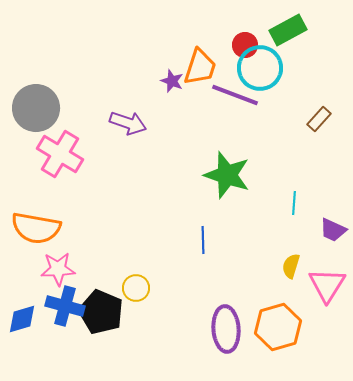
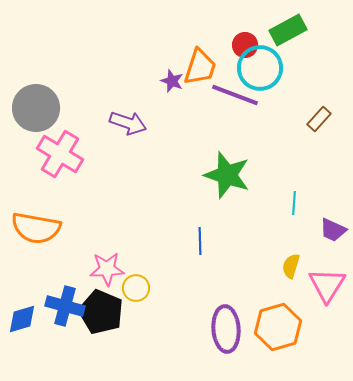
blue line: moved 3 px left, 1 px down
pink star: moved 49 px right
